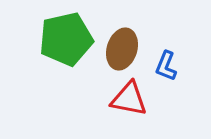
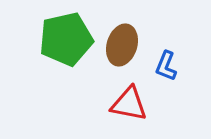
brown ellipse: moved 4 px up
red triangle: moved 5 px down
